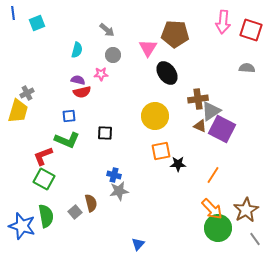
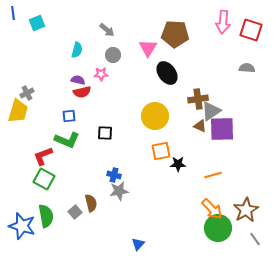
purple square: rotated 28 degrees counterclockwise
orange line: rotated 42 degrees clockwise
